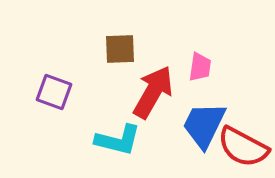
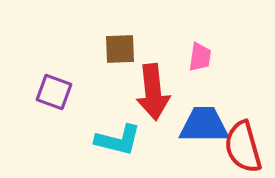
pink trapezoid: moved 10 px up
red arrow: rotated 144 degrees clockwise
blue trapezoid: rotated 64 degrees clockwise
red semicircle: rotated 46 degrees clockwise
